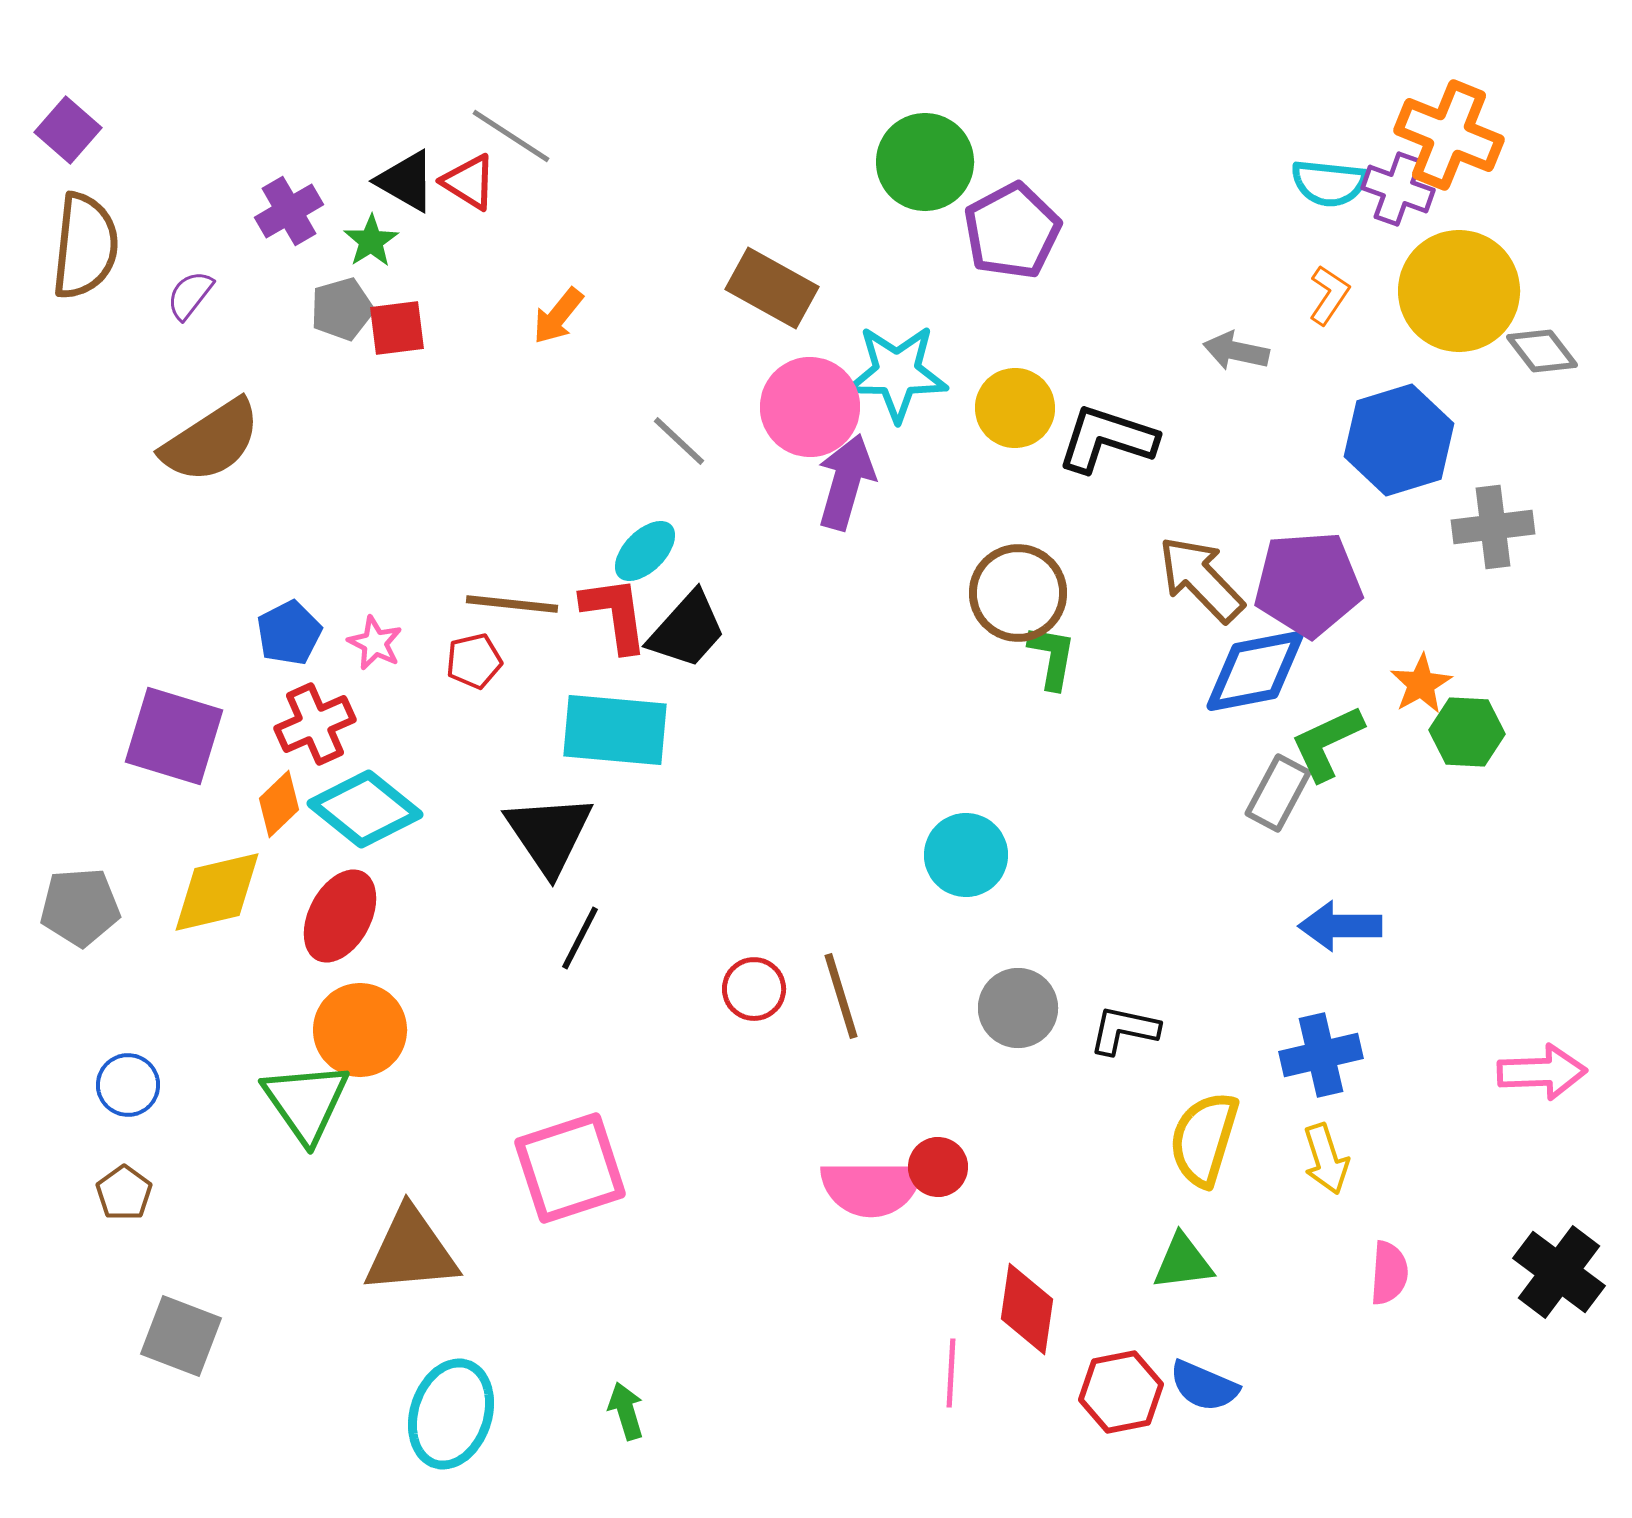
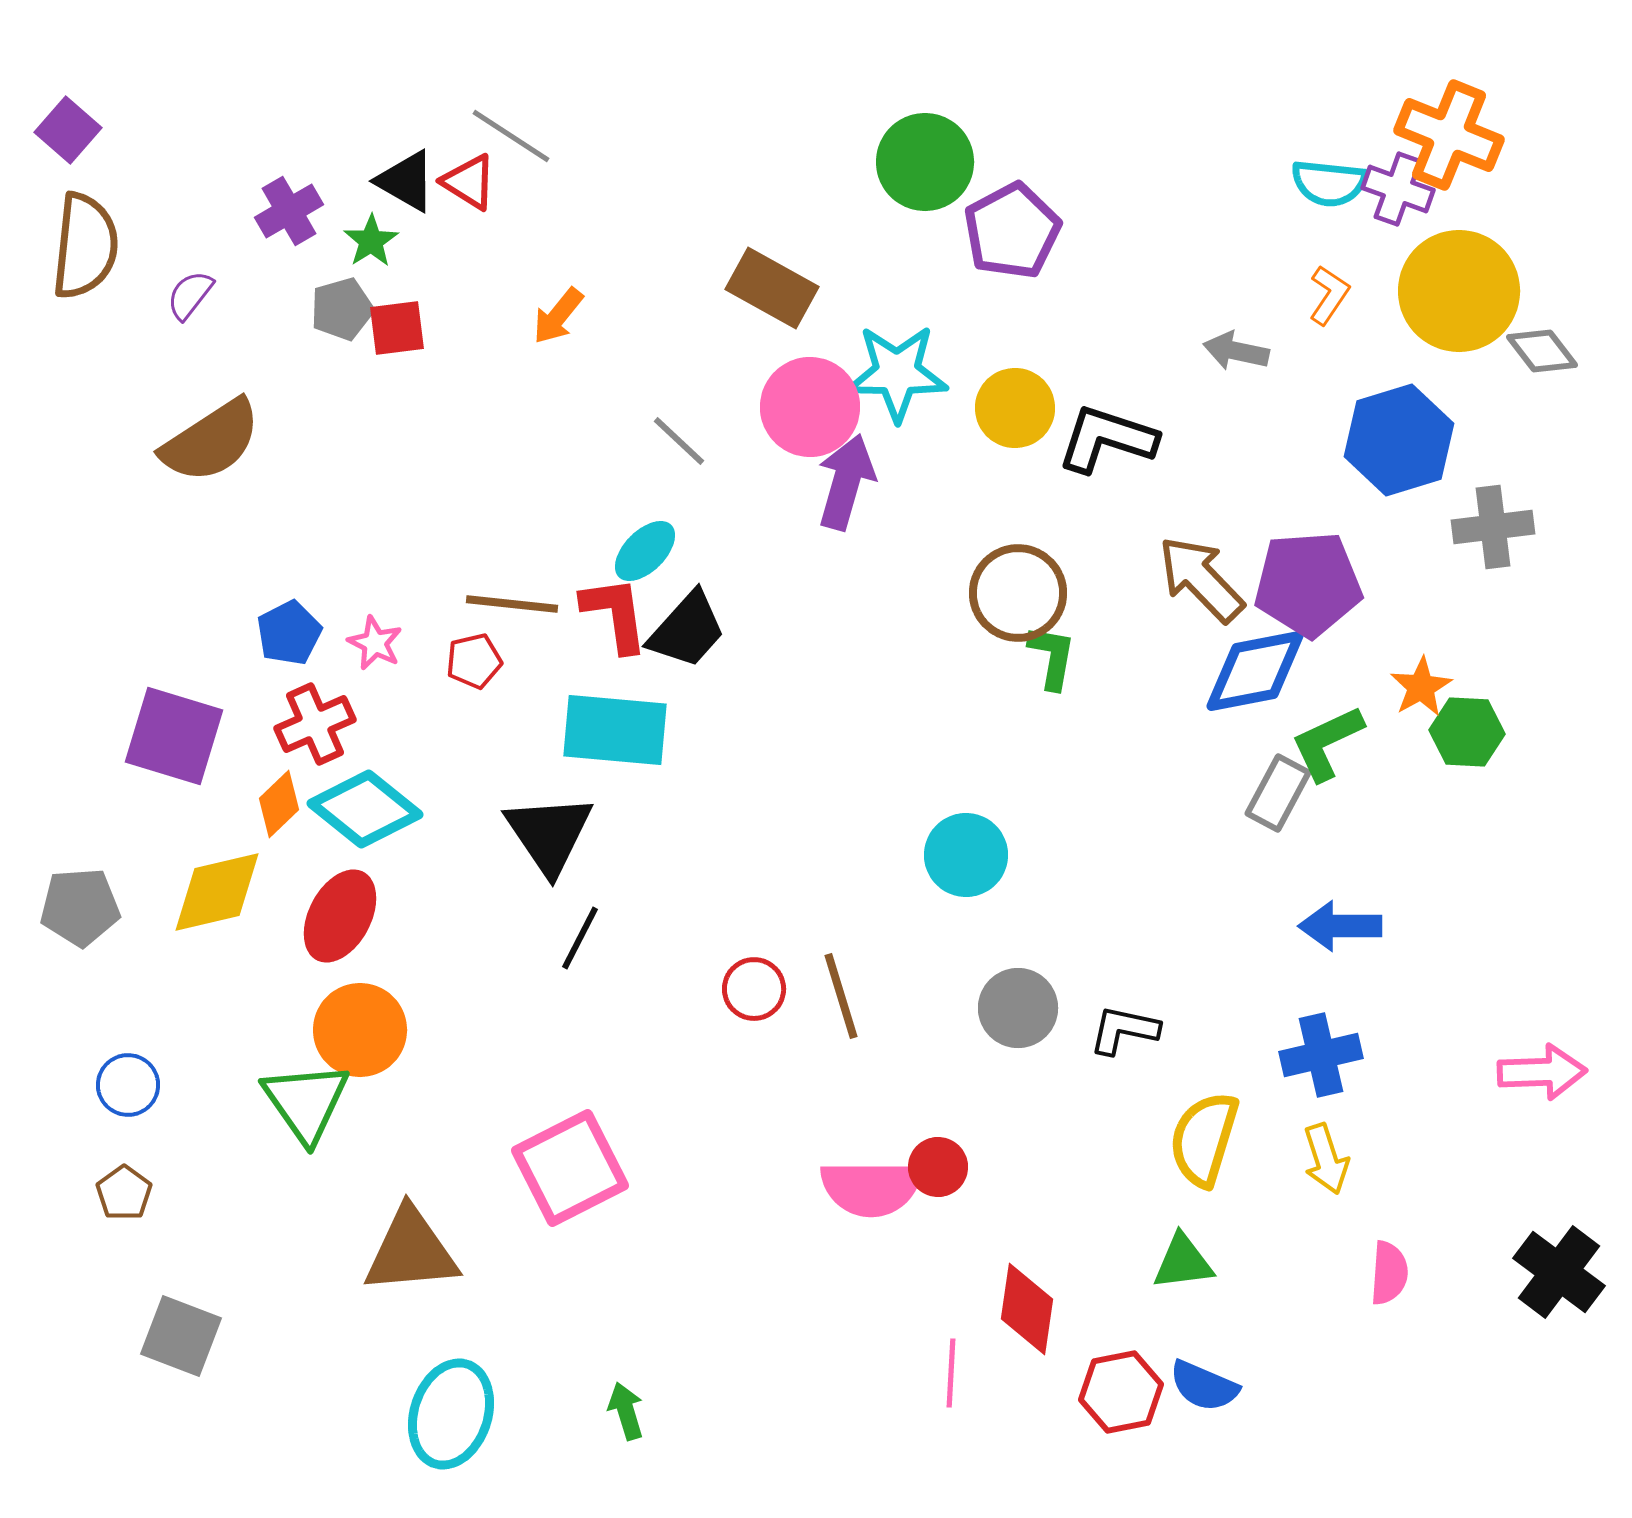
orange star at (1421, 684): moved 3 px down
pink square at (570, 1168): rotated 9 degrees counterclockwise
